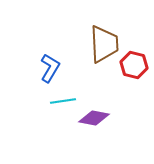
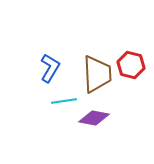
brown trapezoid: moved 7 px left, 30 px down
red hexagon: moved 3 px left
cyan line: moved 1 px right
